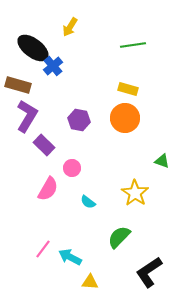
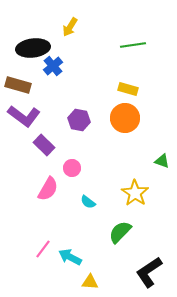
black ellipse: rotated 44 degrees counterclockwise
purple L-shape: moved 3 px left; rotated 96 degrees clockwise
green semicircle: moved 1 px right, 5 px up
